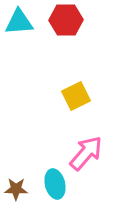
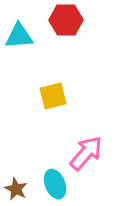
cyan triangle: moved 14 px down
yellow square: moved 23 px left; rotated 12 degrees clockwise
cyan ellipse: rotated 8 degrees counterclockwise
brown star: rotated 25 degrees clockwise
